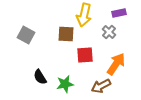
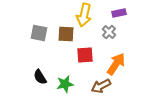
gray square: moved 13 px right, 2 px up; rotated 18 degrees counterclockwise
